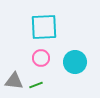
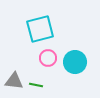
cyan square: moved 4 px left, 2 px down; rotated 12 degrees counterclockwise
pink circle: moved 7 px right
green line: rotated 32 degrees clockwise
